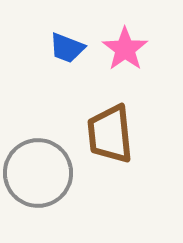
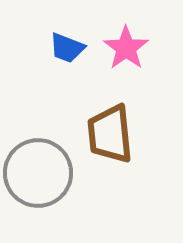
pink star: moved 1 px right, 1 px up
